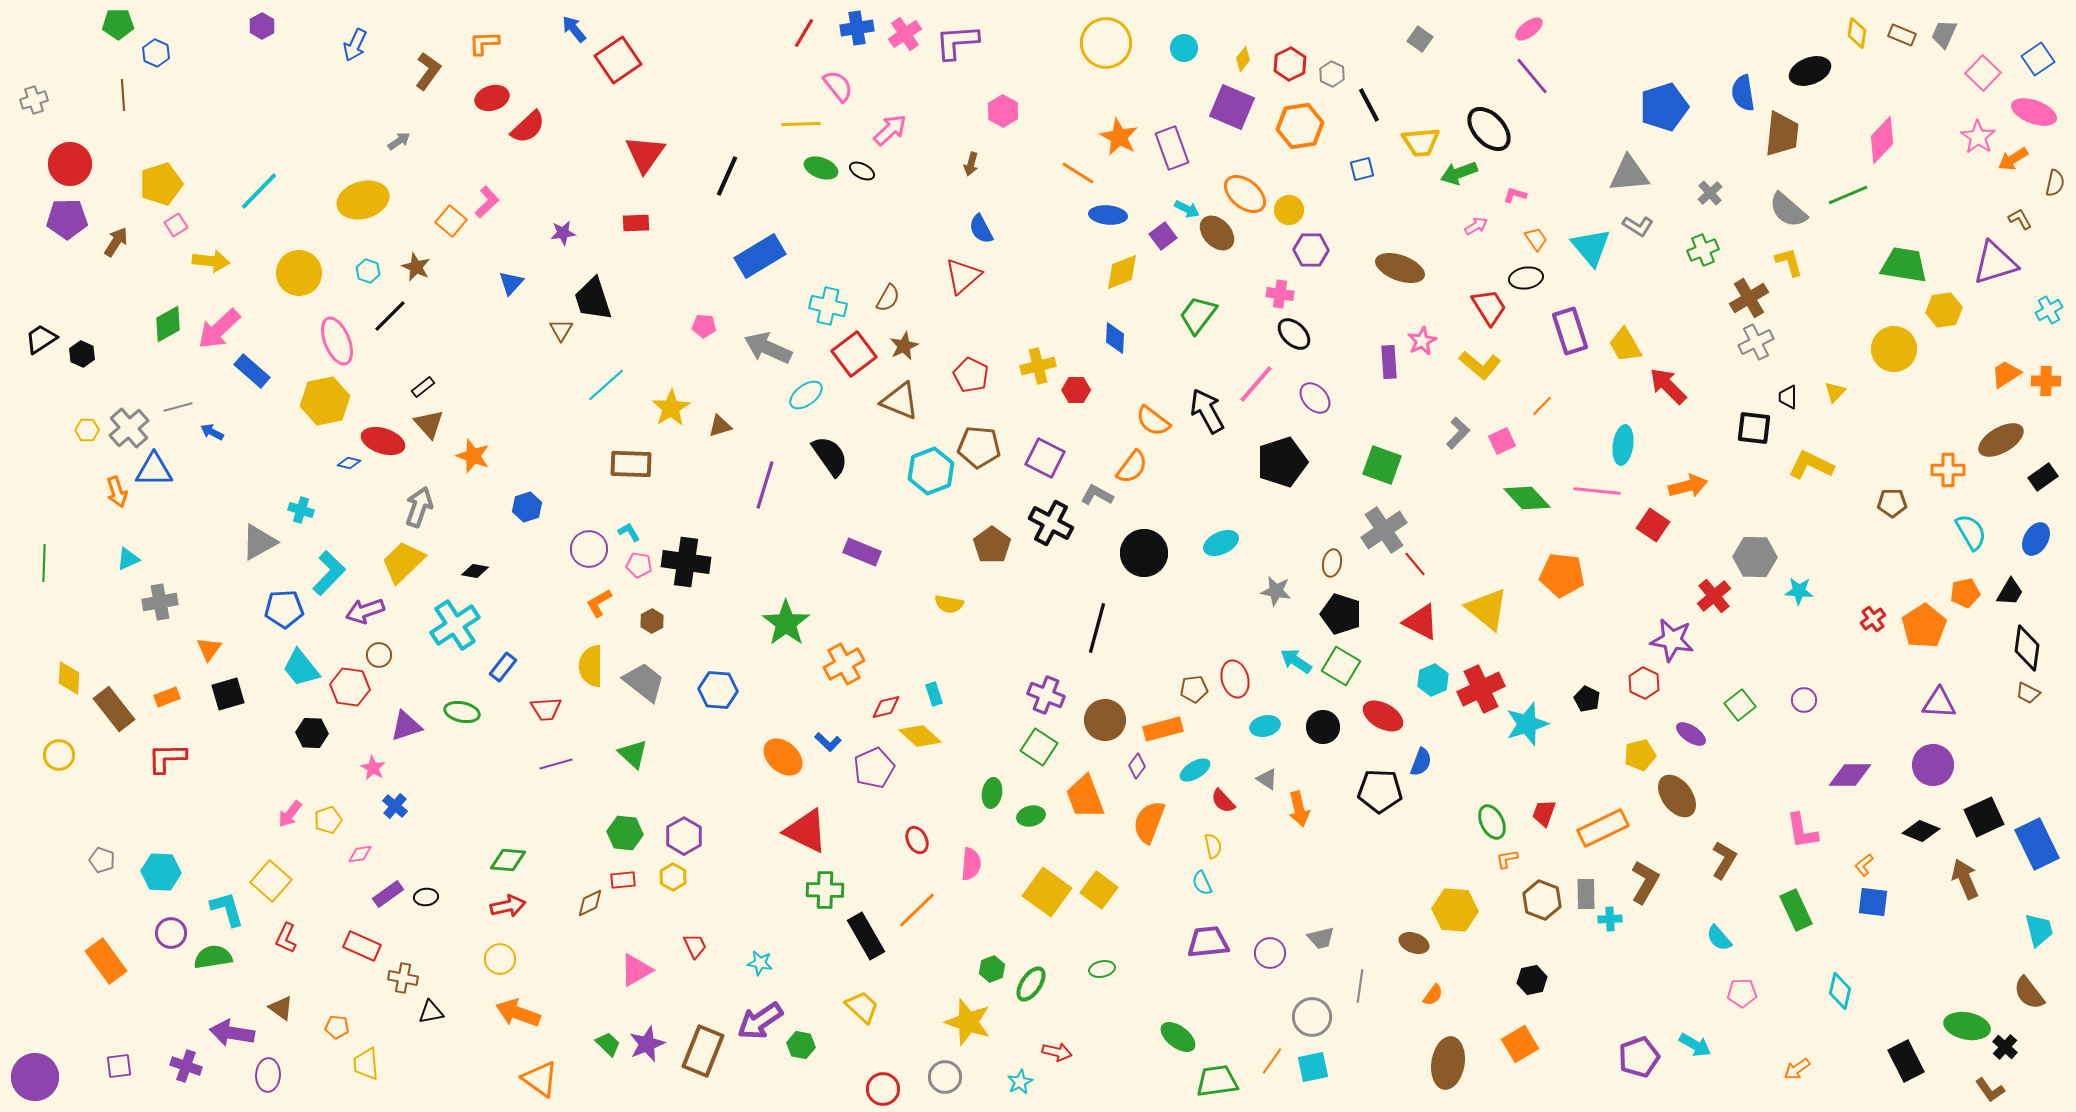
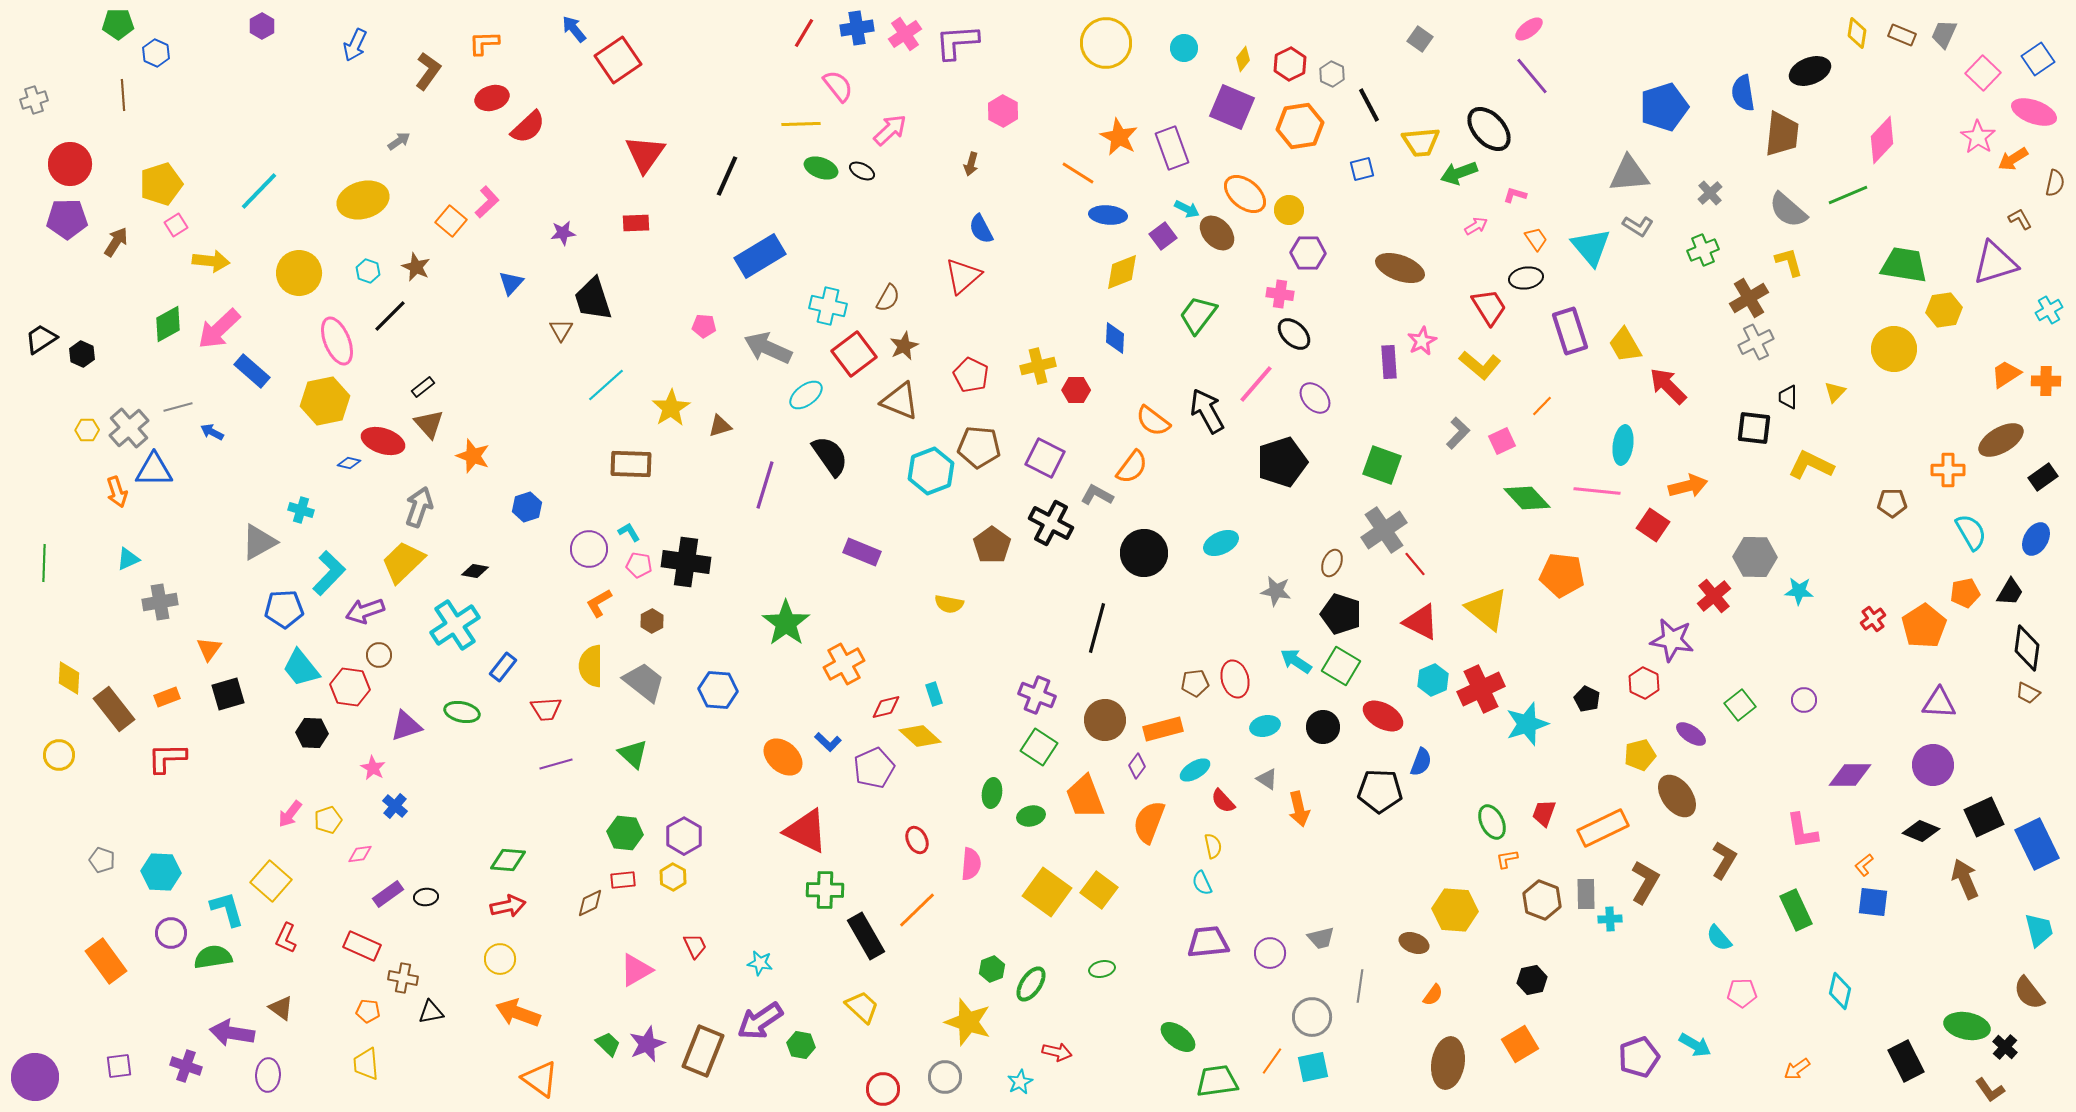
purple hexagon at (1311, 250): moved 3 px left, 3 px down
brown ellipse at (1332, 563): rotated 12 degrees clockwise
brown pentagon at (1194, 689): moved 1 px right, 6 px up
purple cross at (1046, 695): moved 9 px left
orange pentagon at (337, 1027): moved 31 px right, 16 px up
